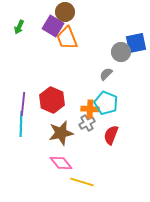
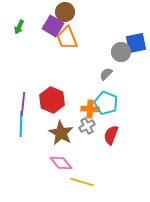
gray cross: moved 3 px down
brown star: rotated 30 degrees counterclockwise
